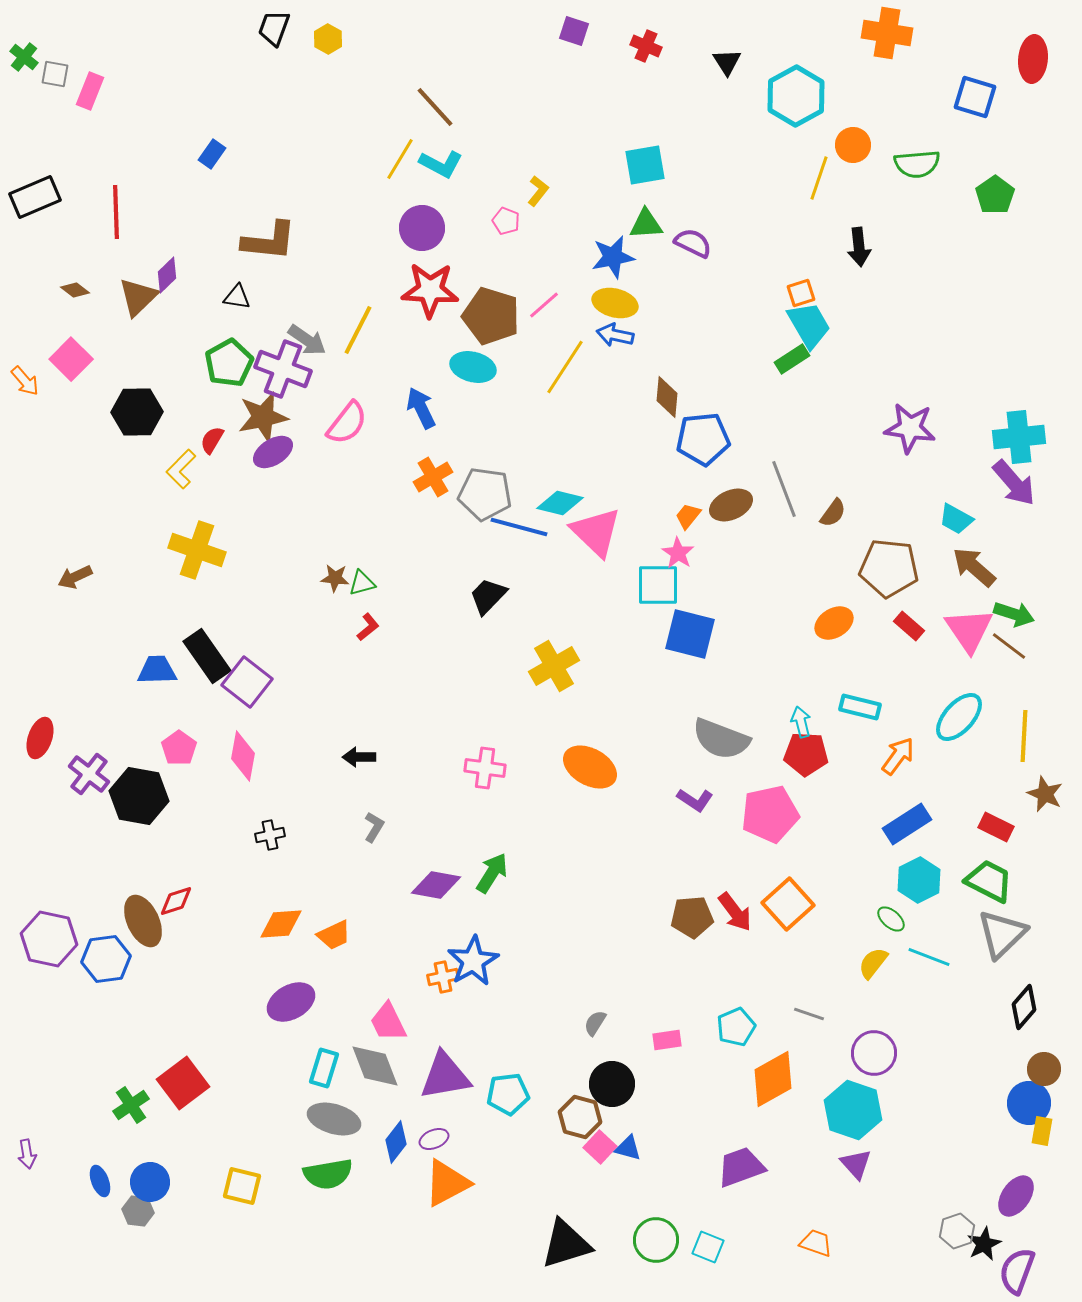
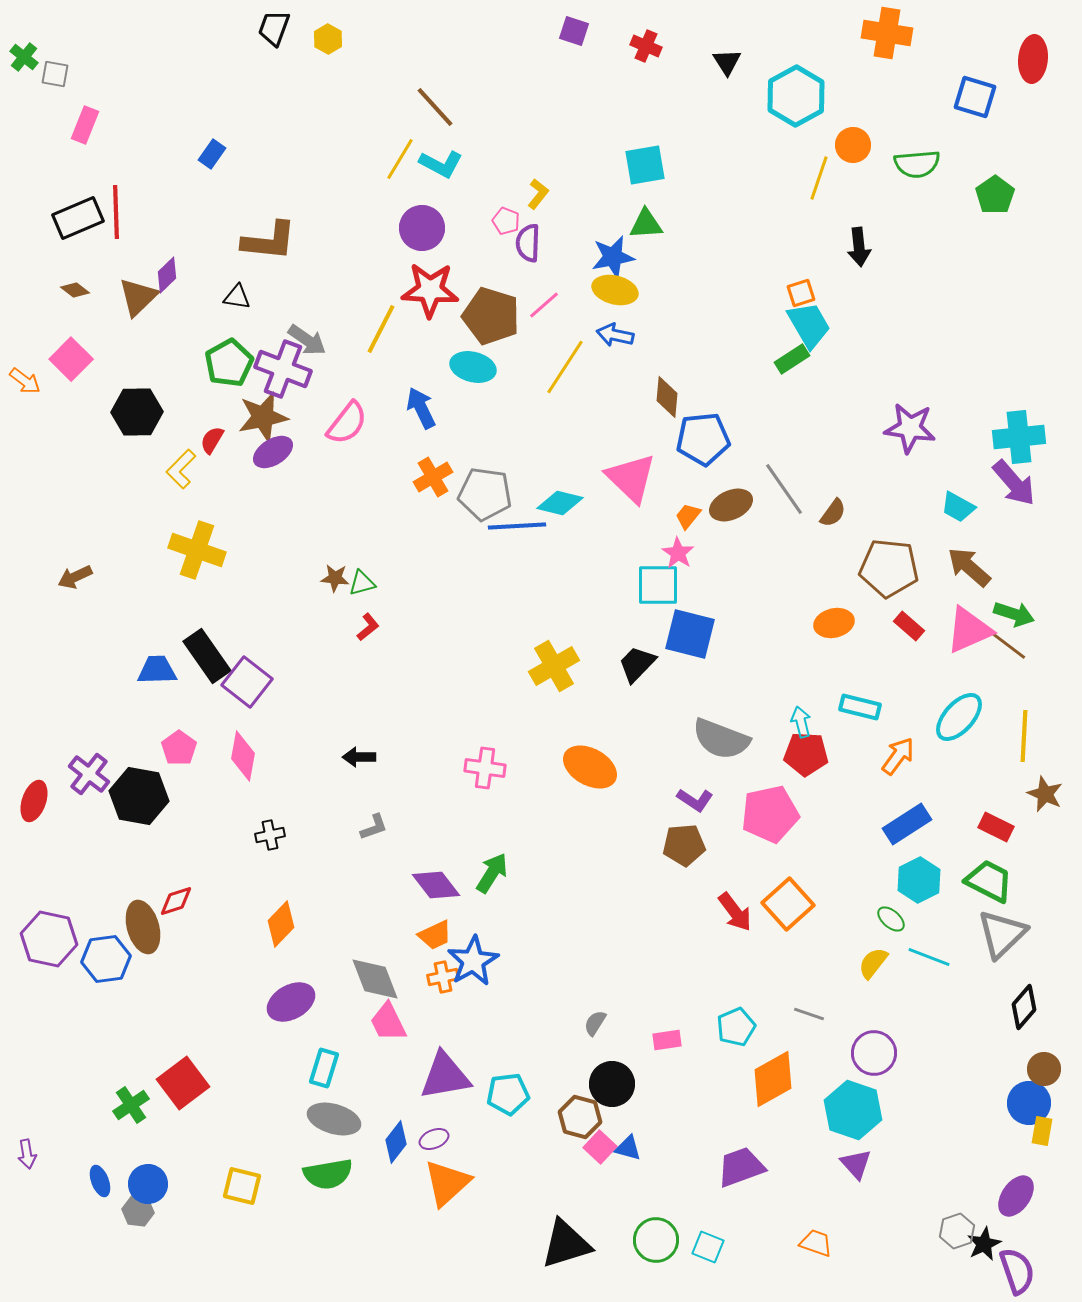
pink rectangle at (90, 91): moved 5 px left, 34 px down
yellow L-shape at (538, 191): moved 3 px down
black rectangle at (35, 197): moved 43 px right, 21 px down
purple semicircle at (693, 243): moved 165 px left; rotated 114 degrees counterclockwise
yellow ellipse at (615, 303): moved 13 px up
yellow line at (358, 330): moved 23 px right, 1 px up
orange arrow at (25, 381): rotated 12 degrees counterclockwise
gray line at (784, 489): rotated 14 degrees counterclockwise
cyan trapezoid at (956, 519): moved 2 px right, 12 px up
blue line at (519, 527): moved 2 px left, 1 px up; rotated 18 degrees counterclockwise
pink triangle at (596, 532): moved 35 px right, 54 px up
brown arrow at (974, 567): moved 5 px left
black trapezoid at (488, 596): moved 149 px right, 68 px down
orange ellipse at (834, 623): rotated 18 degrees clockwise
pink triangle at (969, 630): rotated 40 degrees clockwise
red ellipse at (40, 738): moved 6 px left, 63 px down
gray L-shape at (374, 827): rotated 40 degrees clockwise
purple diamond at (436, 885): rotated 42 degrees clockwise
brown pentagon at (692, 917): moved 8 px left, 72 px up
brown ellipse at (143, 921): moved 6 px down; rotated 9 degrees clockwise
orange diamond at (281, 924): rotated 42 degrees counterclockwise
orange trapezoid at (334, 935): moved 101 px right
gray diamond at (375, 1066): moved 87 px up
blue circle at (150, 1182): moved 2 px left, 2 px down
orange triangle at (447, 1183): rotated 14 degrees counterclockwise
purple semicircle at (1017, 1271): rotated 141 degrees clockwise
